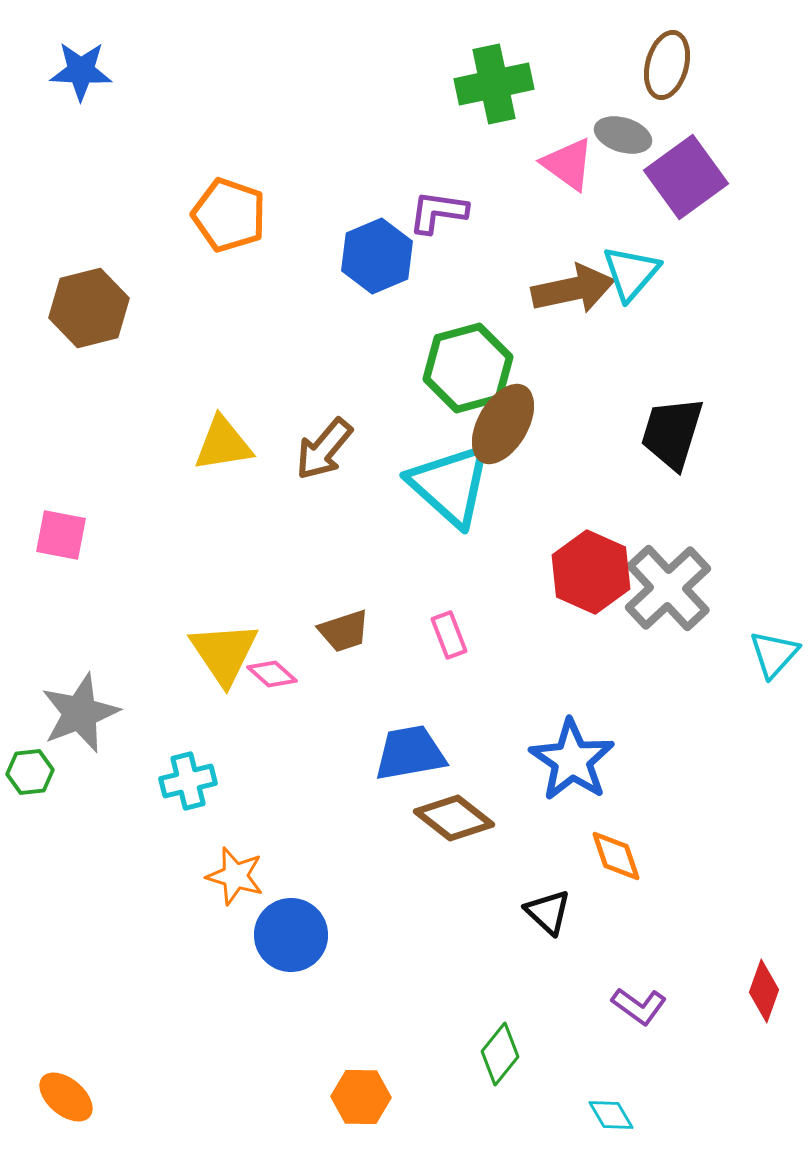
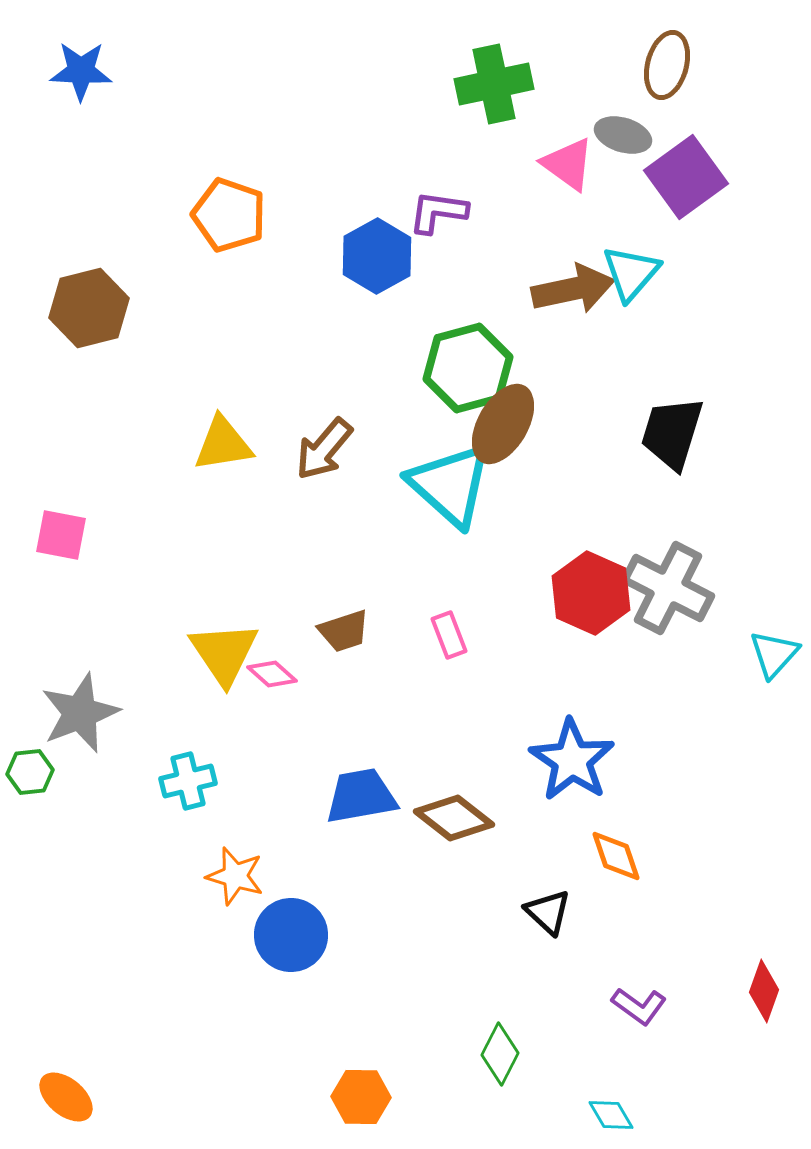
blue hexagon at (377, 256): rotated 6 degrees counterclockwise
red hexagon at (591, 572): moved 21 px down
gray cross at (668, 588): rotated 20 degrees counterclockwise
blue trapezoid at (410, 753): moved 49 px left, 43 px down
green diamond at (500, 1054): rotated 12 degrees counterclockwise
